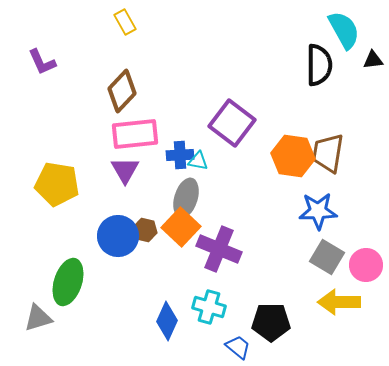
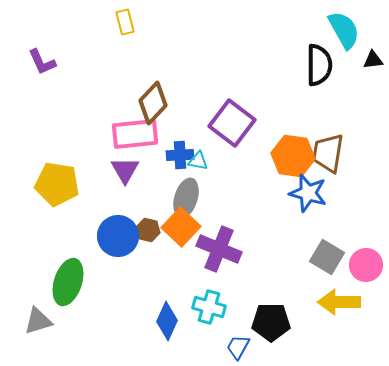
yellow rectangle: rotated 15 degrees clockwise
brown diamond: moved 31 px right, 12 px down
blue star: moved 10 px left, 18 px up; rotated 18 degrees clockwise
brown hexagon: moved 3 px right
gray triangle: moved 3 px down
blue trapezoid: rotated 100 degrees counterclockwise
